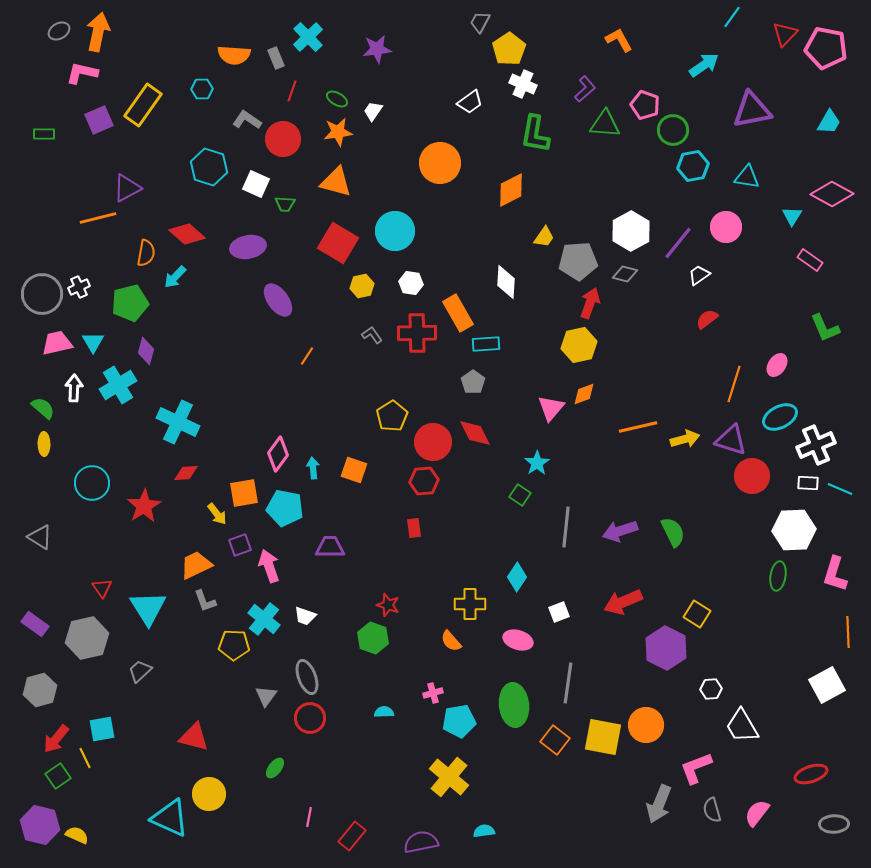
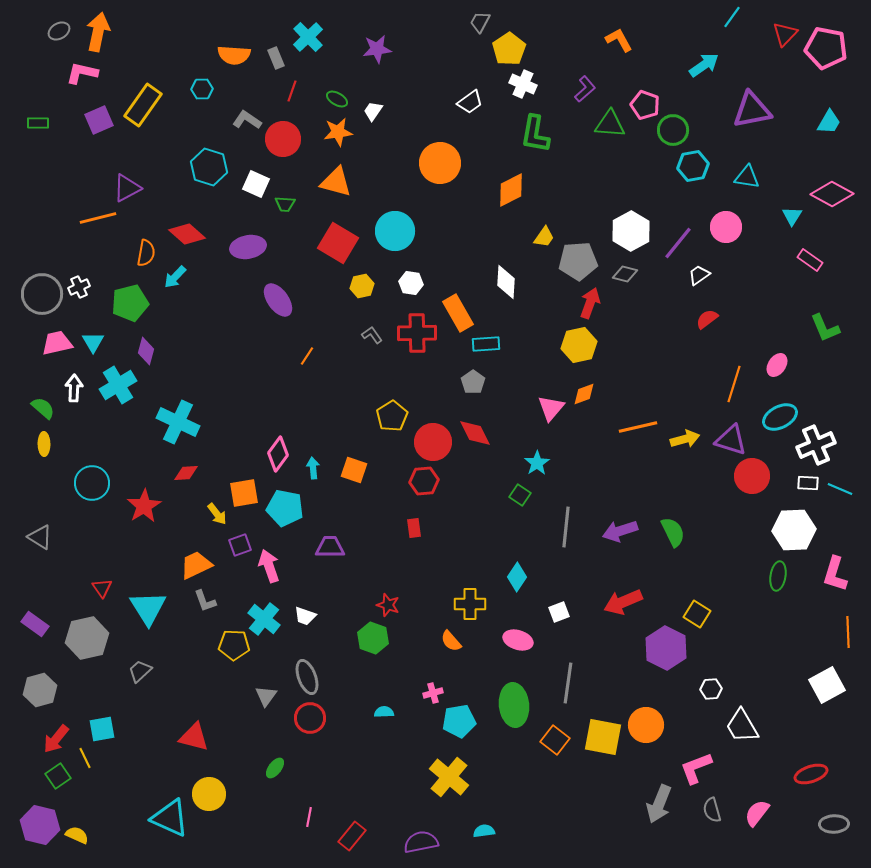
green triangle at (605, 124): moved 5 px right
green rectangle at (44, 134): moved 6 px left, 11 px up
